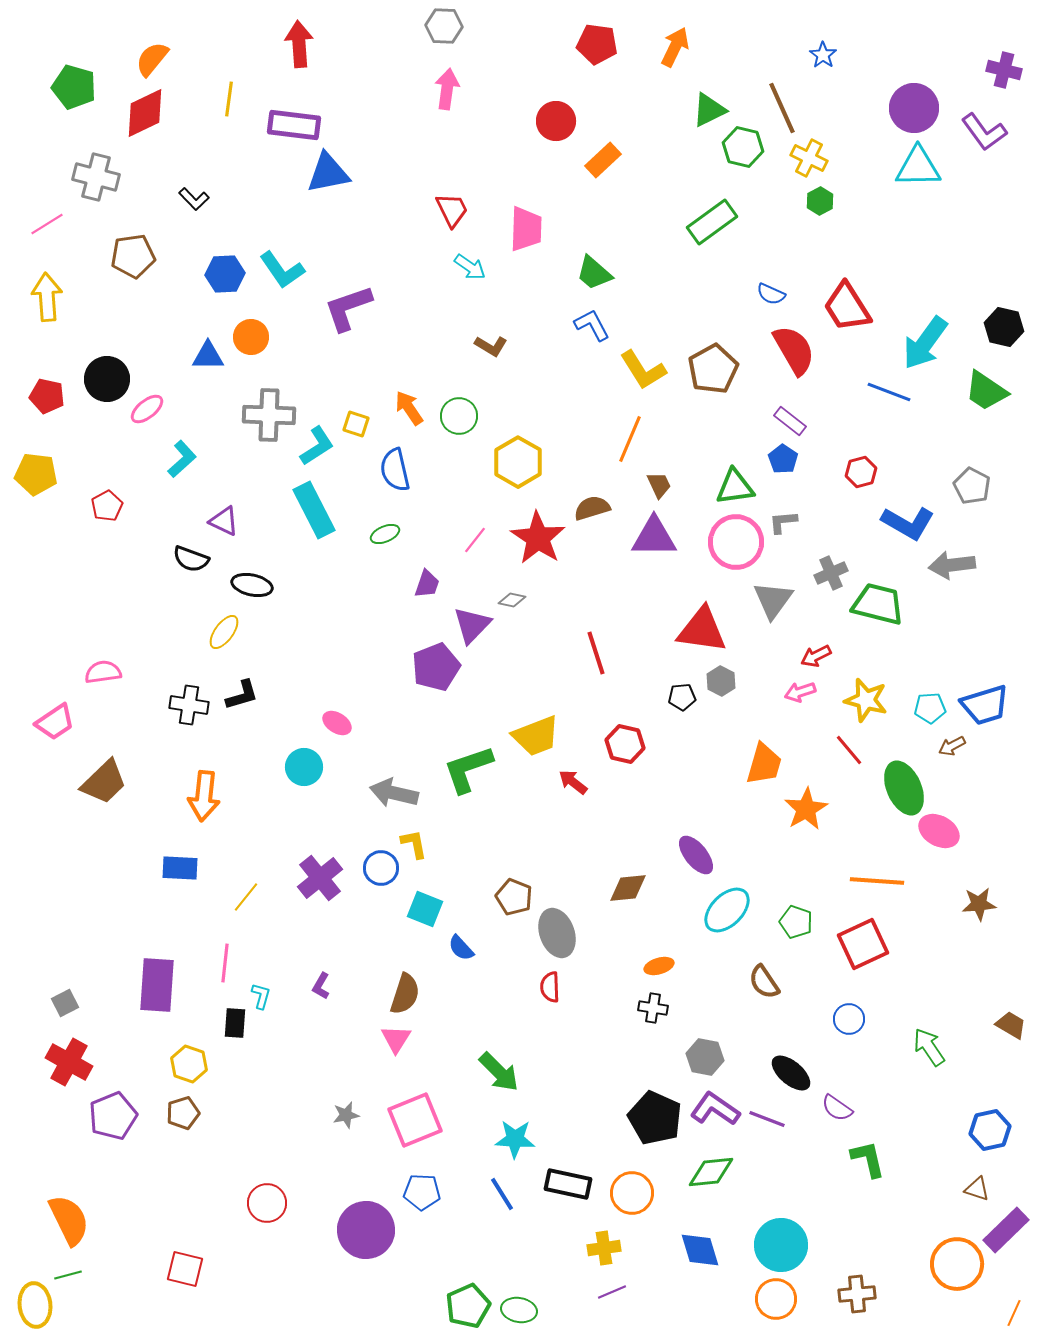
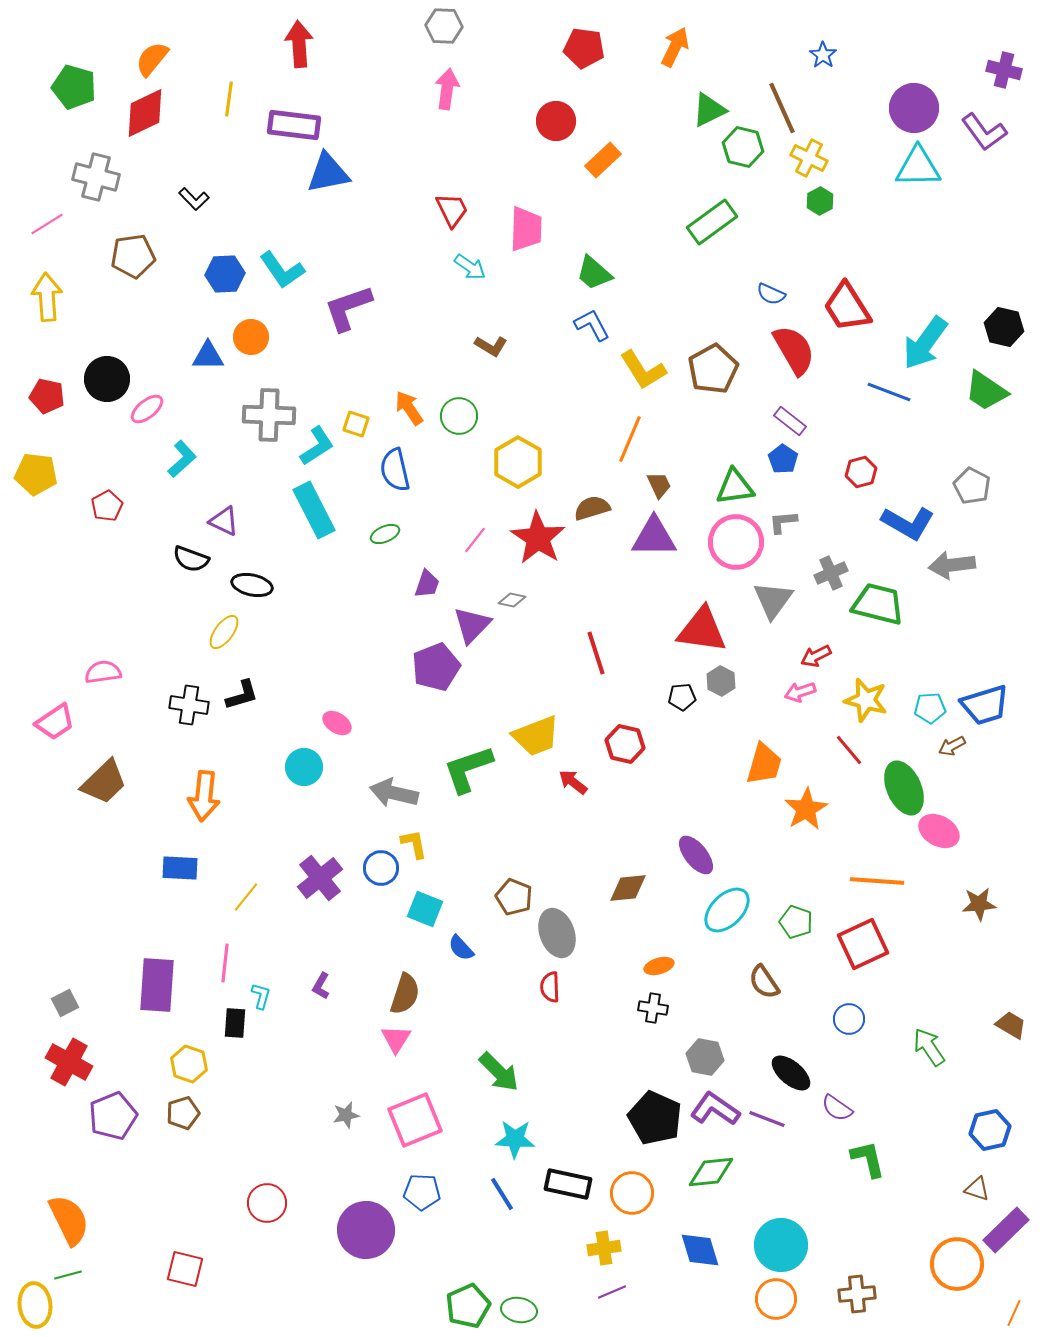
red pentagon at (597, 44): moved 13 px left, 4 px down
